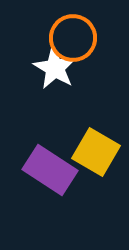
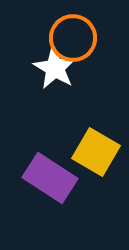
purple rectangle: moved 8 px down
